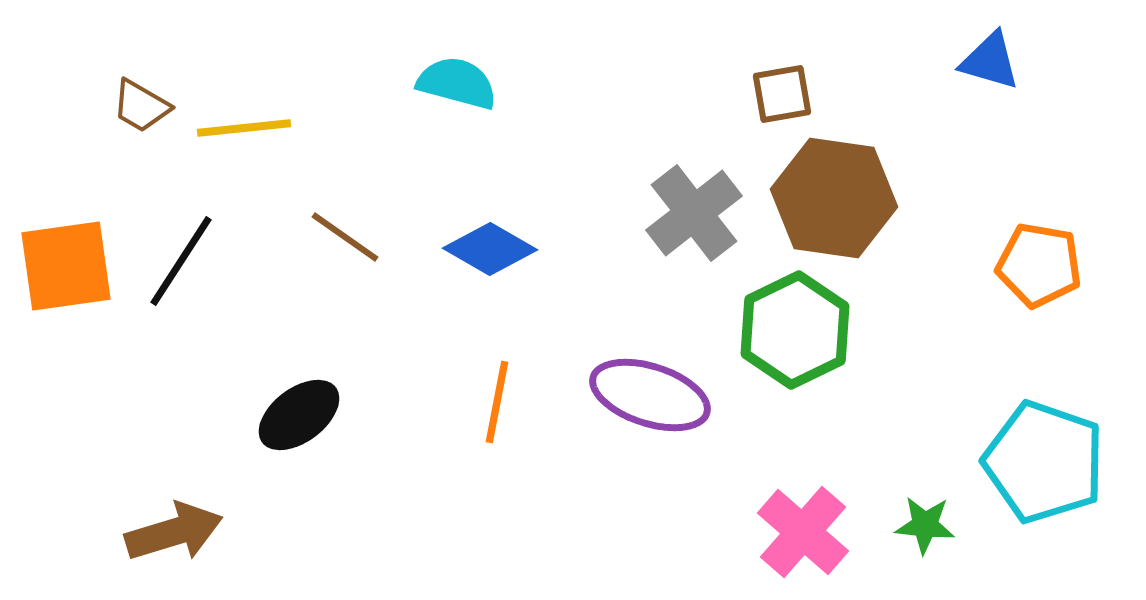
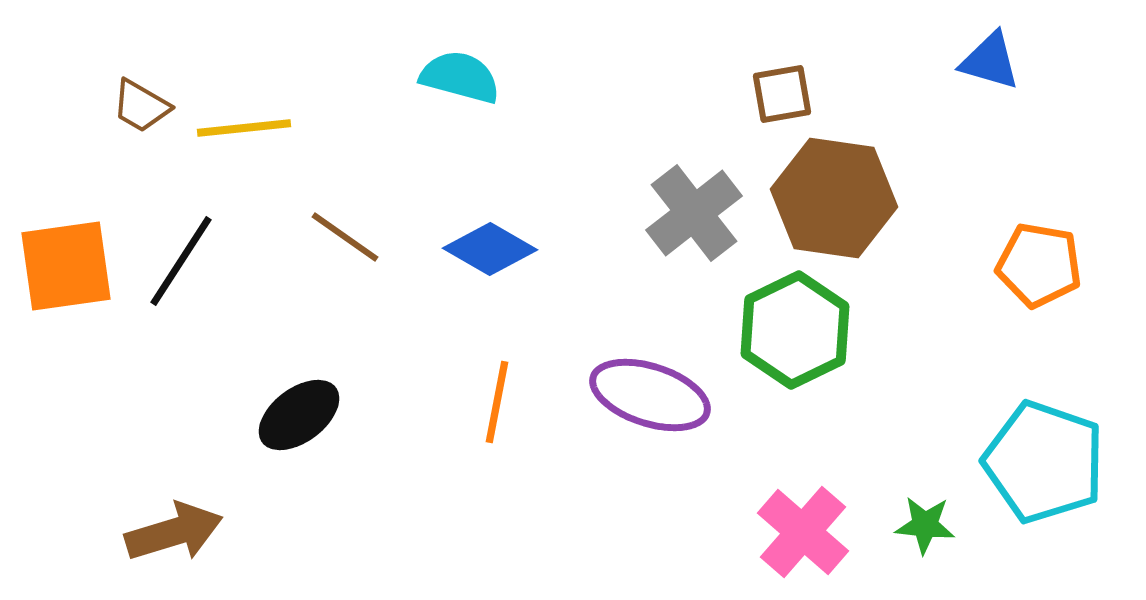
cyan semicircle: moved 3 px right, 6 px up
